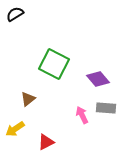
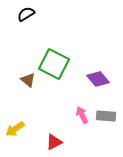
black semicircle: moved 11 px right
brown triangle: moved 19 px up; rotated 42 degrees counterclockwise
gray rectangle: moved 8 px down
red triangle: moved 8 px right
